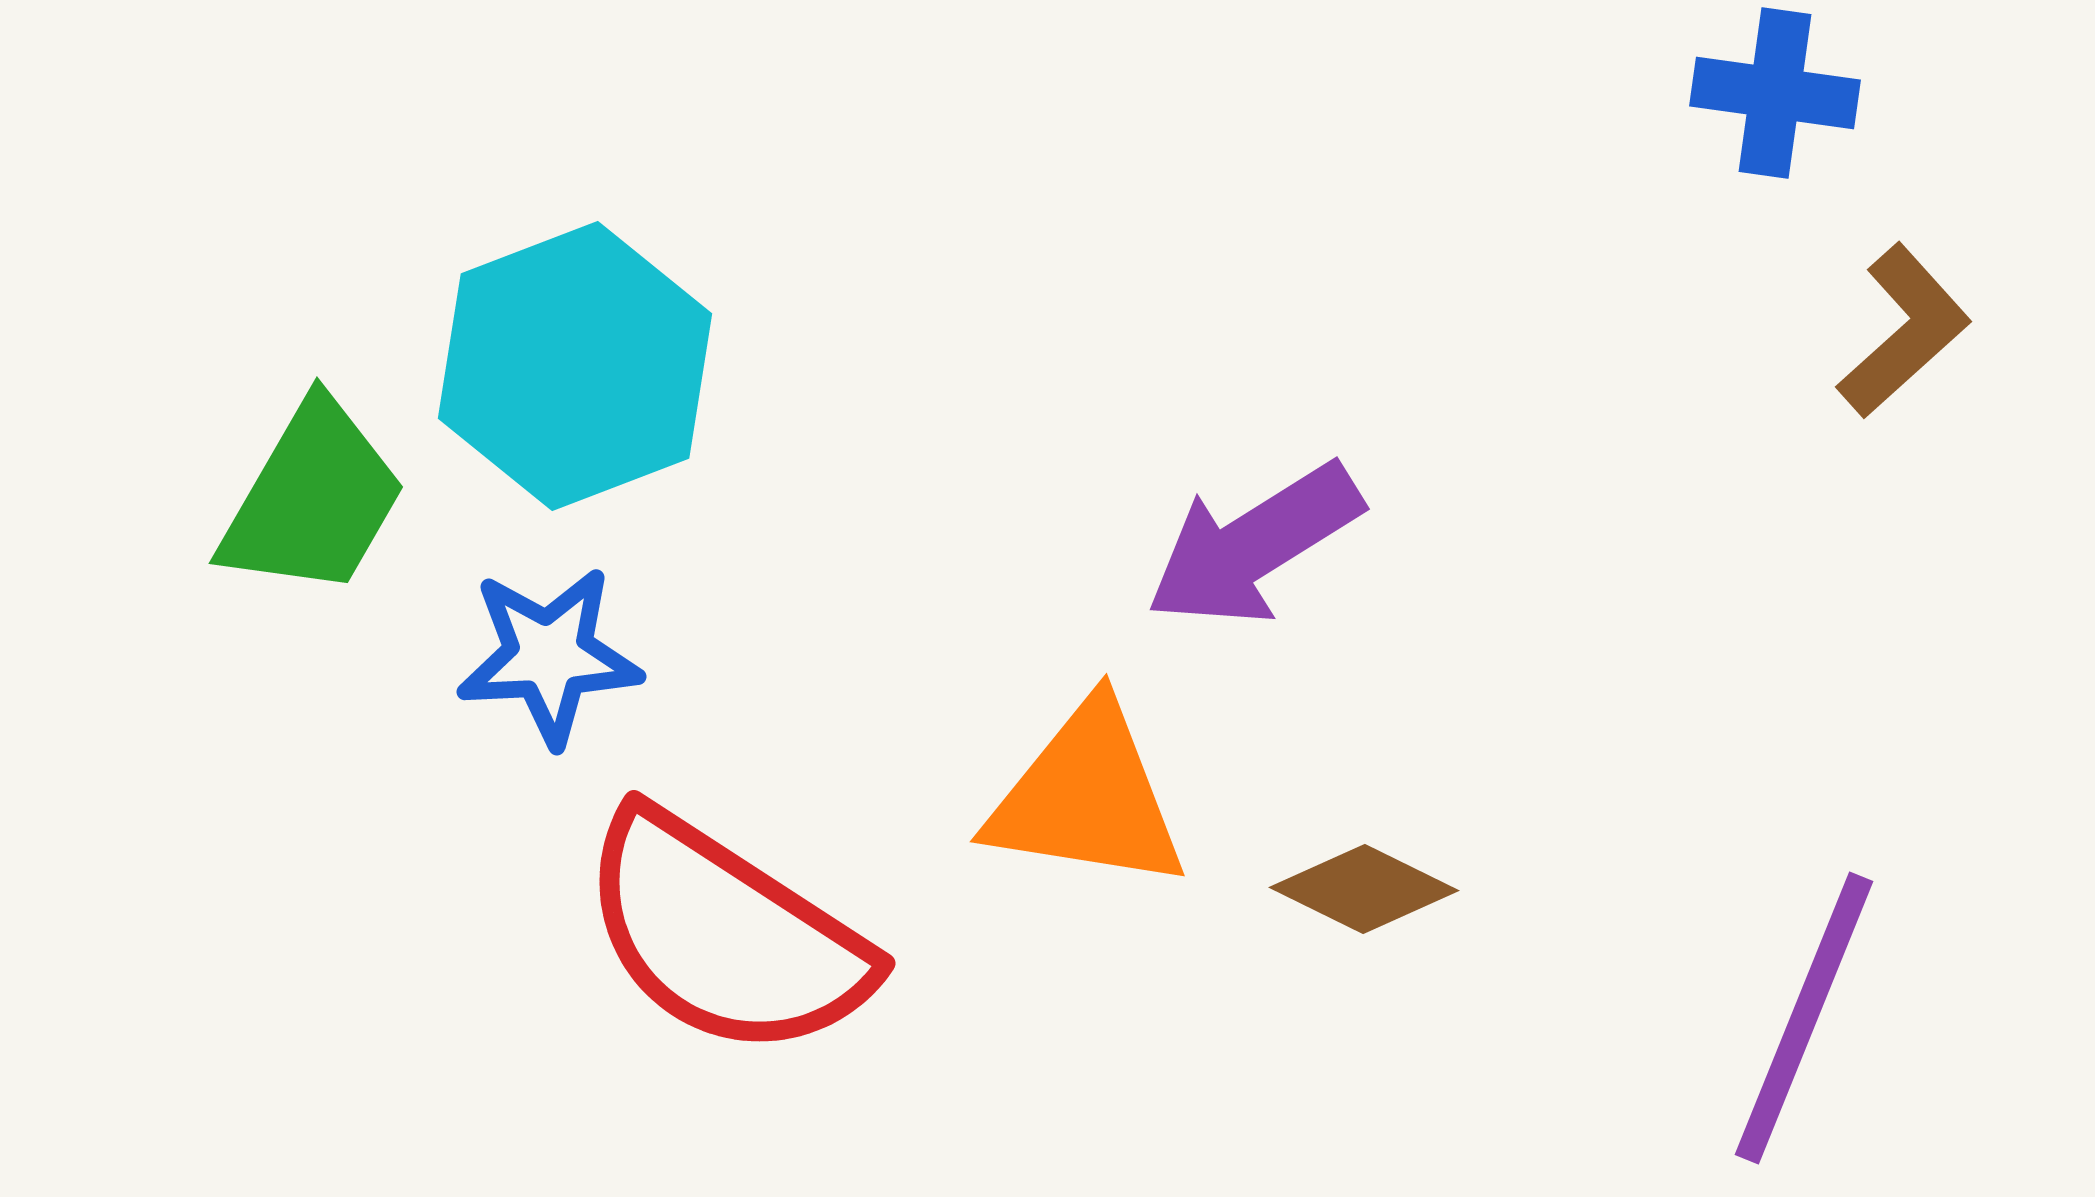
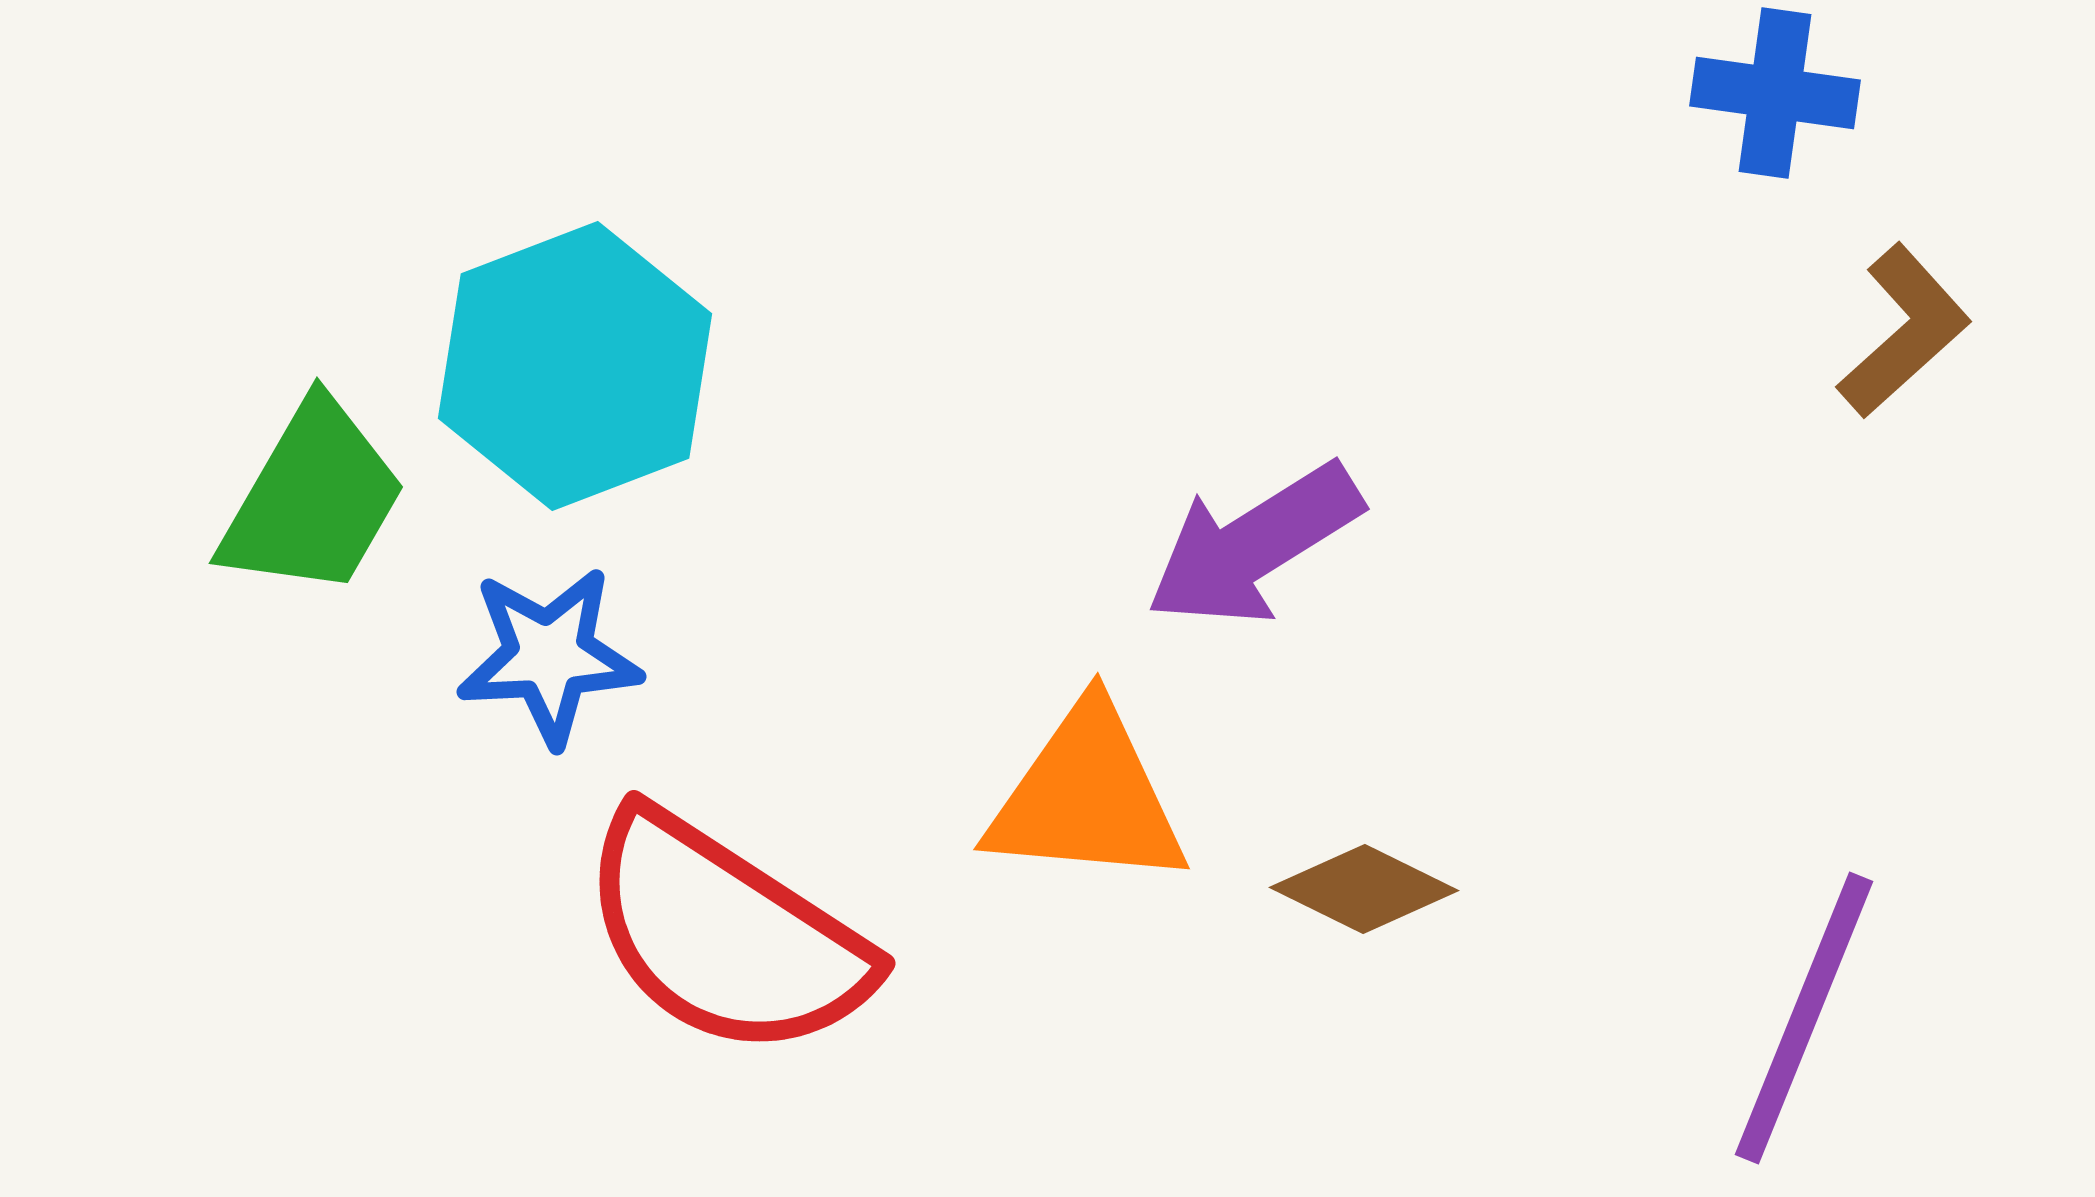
orange triangle: rotated 4 degrees counterclockwise
